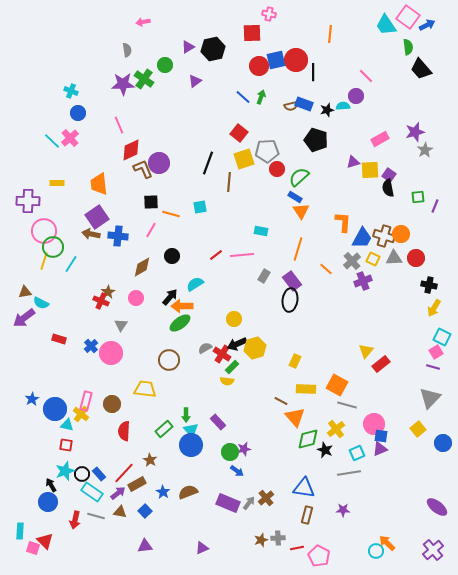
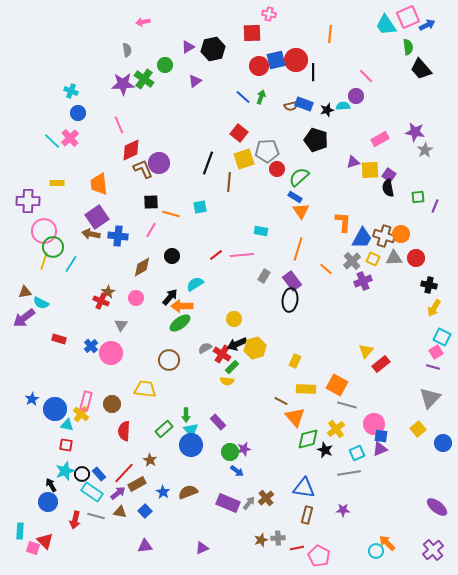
pink square at (408, 17): rotated 30 degrees clockwise
purple star at (415, 132): rotated 24 degrees clockwise
